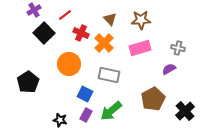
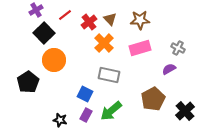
purple cross: moved 2 px right
brown star: moved 1 px left
red cross: moved 8 px right, 11 px up; rotated 28 degrees clockwise
gray cross: rotated 16 degrees clockwise
orange circle: moved 15 px left, 4 px up
